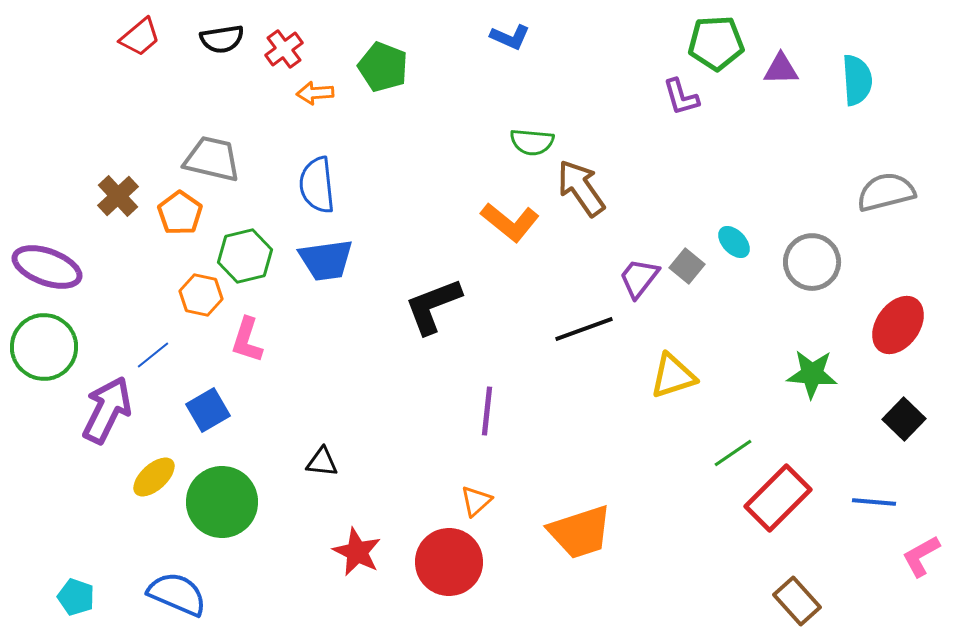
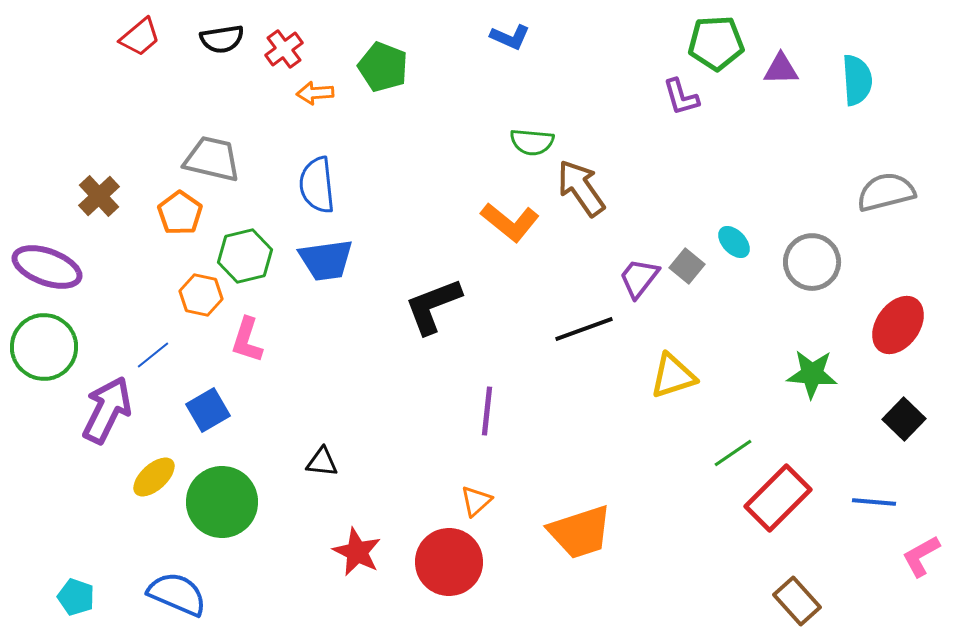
brown cross at (118, 196): moved 19 px left
